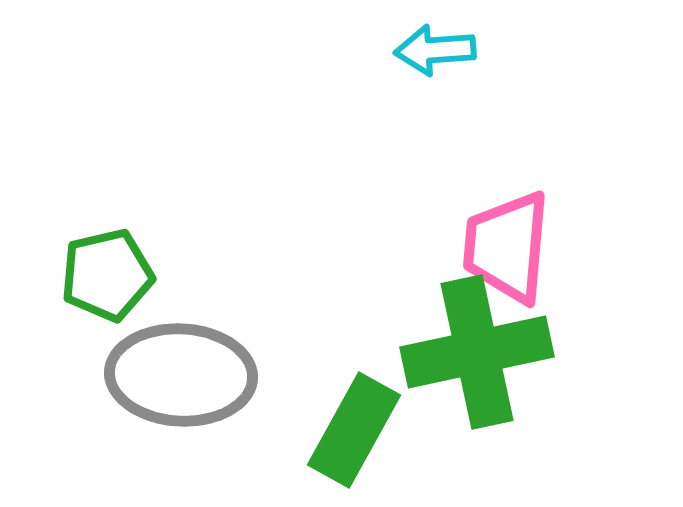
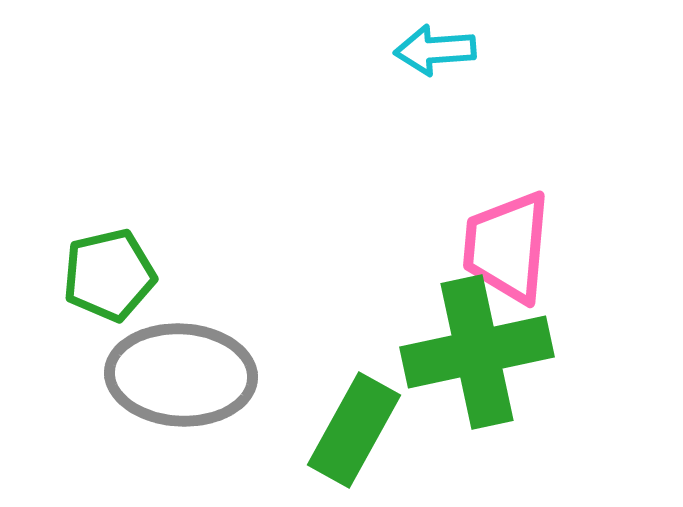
green pentagon: moved 2 px right
